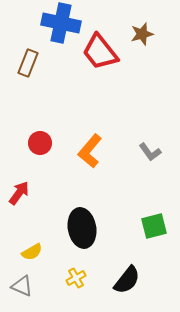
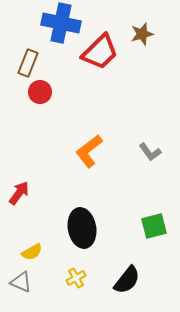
red trapezoid: rotated 96 degrees counterclockwise
red circle: moved 51 px up
orange L-shape: moved 1 px left; rotated 12 degrees clockwise
gray triangle: moved 1 px left, 4 px up
